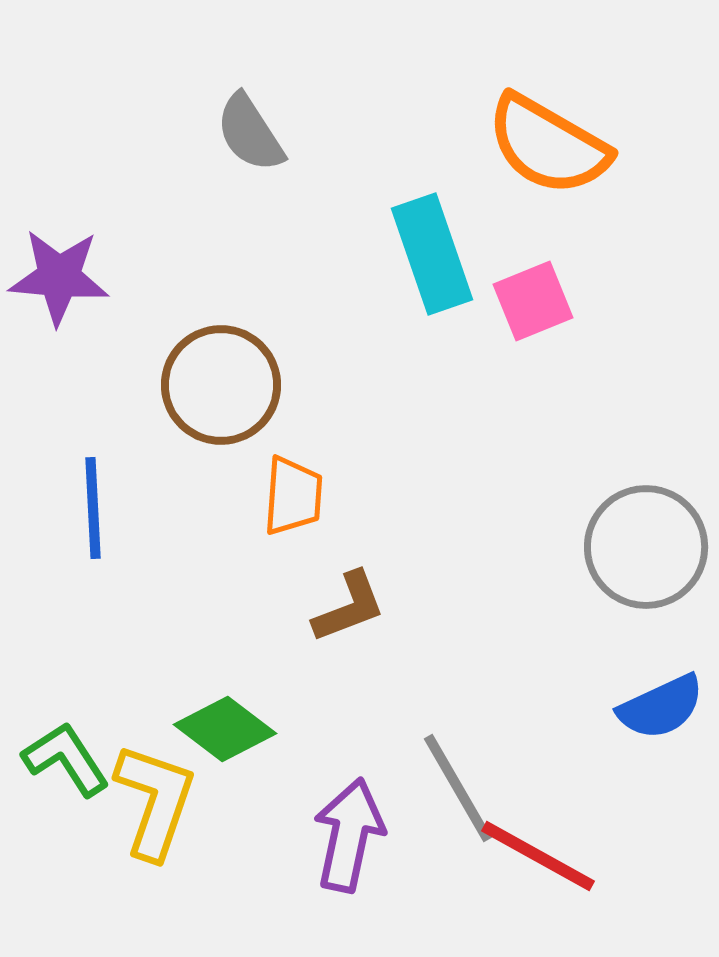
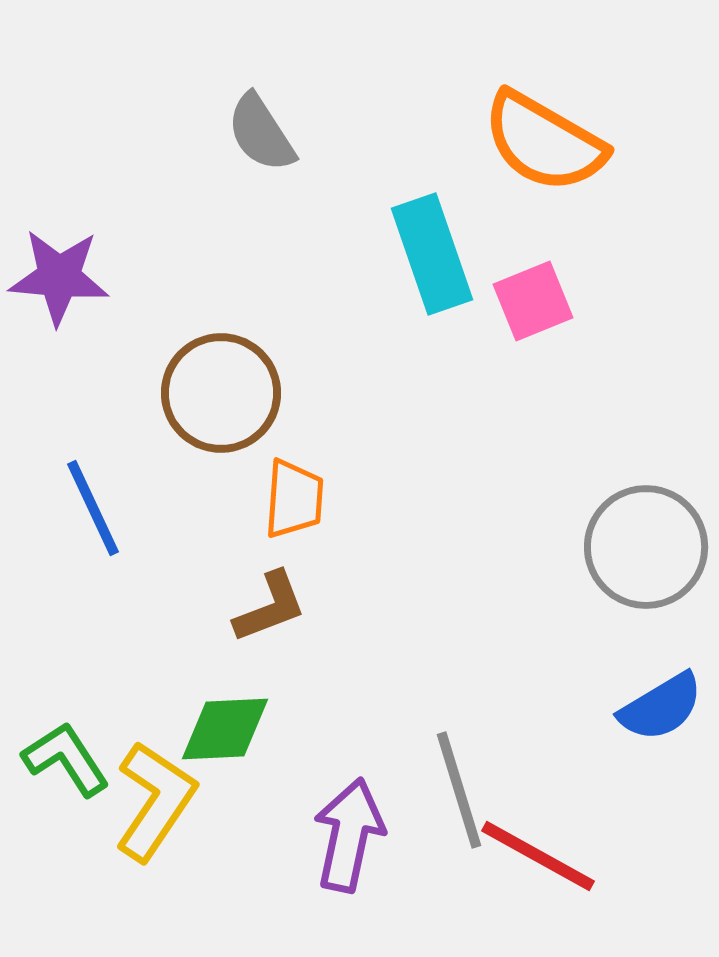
gray semicircle: moved 11 px right
orange semicircle: moved 4 px left, 3 px up
brown circle: moved 8 px down
orange trapezoid: moved 1 px right, 3 px down
blue line: rotated 22 degrees counterclockwise
brown L-shape: moved 79 px left
blue semicircle: rotated 6 degrees counterclockwise
green diamond: rotated 40 degrees counterclockwise
gray line: moved 1 px right, 2 px down; rotated 13 degrees clockwise
yellow L-shape: rotated 15 degrees clockwise
